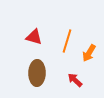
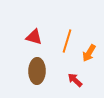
brown ellipse: moved 2 px up
